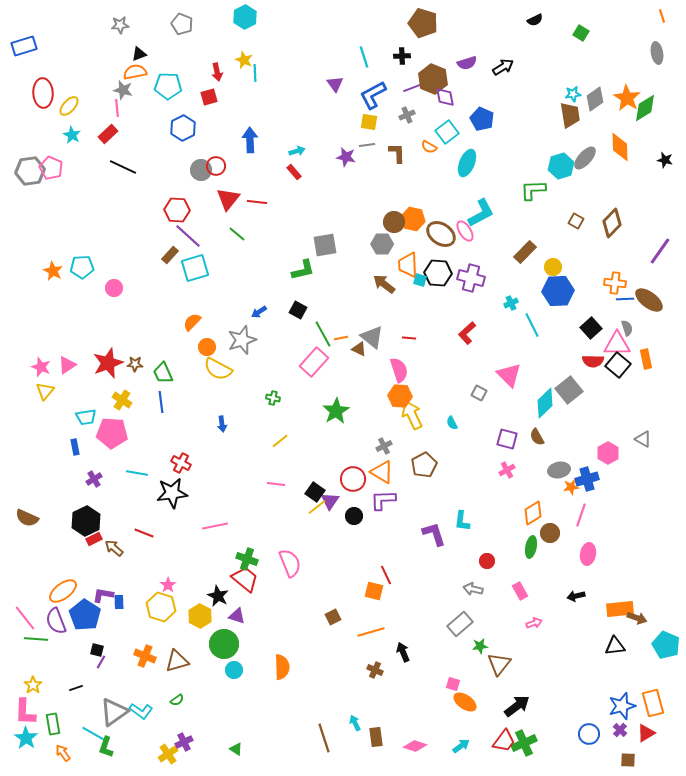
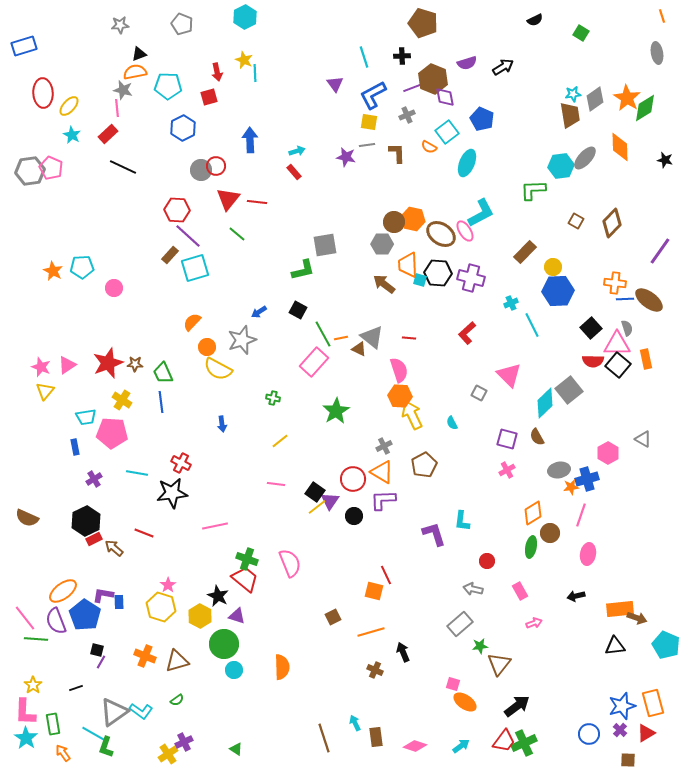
cyan hexagon at (561, 166): rotated 10 degrees clockwise
